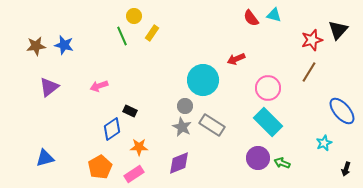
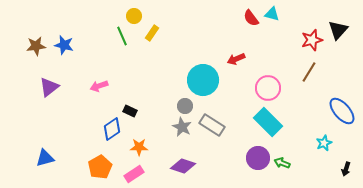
cyan triangle: moved 2 px left, 1 px up
purple diamond: moved 4 px right, 3 px down; rotated 40 degrees clockwise
